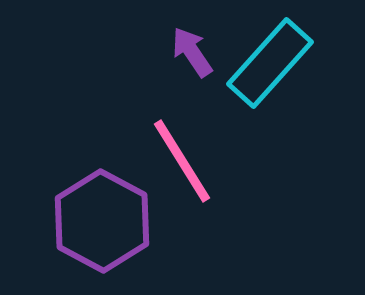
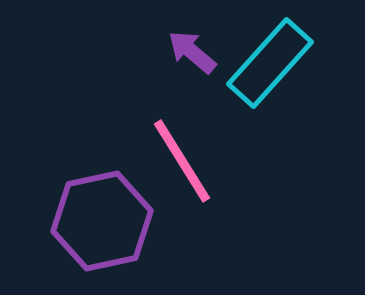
purple arrow: rotated 16 degrees counterclockwise
purple hexagon: rotated 20 degrees clockwise
